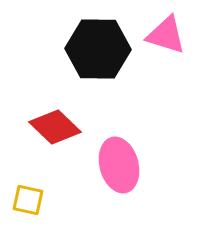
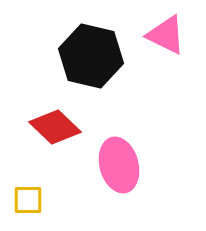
pink triangle: rotated 9 degrees clockwise
black hexagon: moved 7 px left, 7 px down; rotated 12 degrees clockwise
yellow square: rotated 12 degrees counterclockwise
